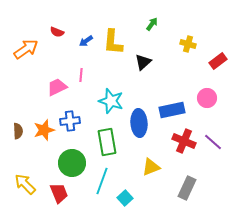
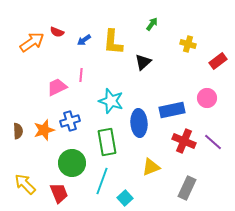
blue arrow: moved 2 px left, 1 px up
orange arrow: moved 6 px right, 7 px up
blue cross: rotated 12 degrees counterclockwise
